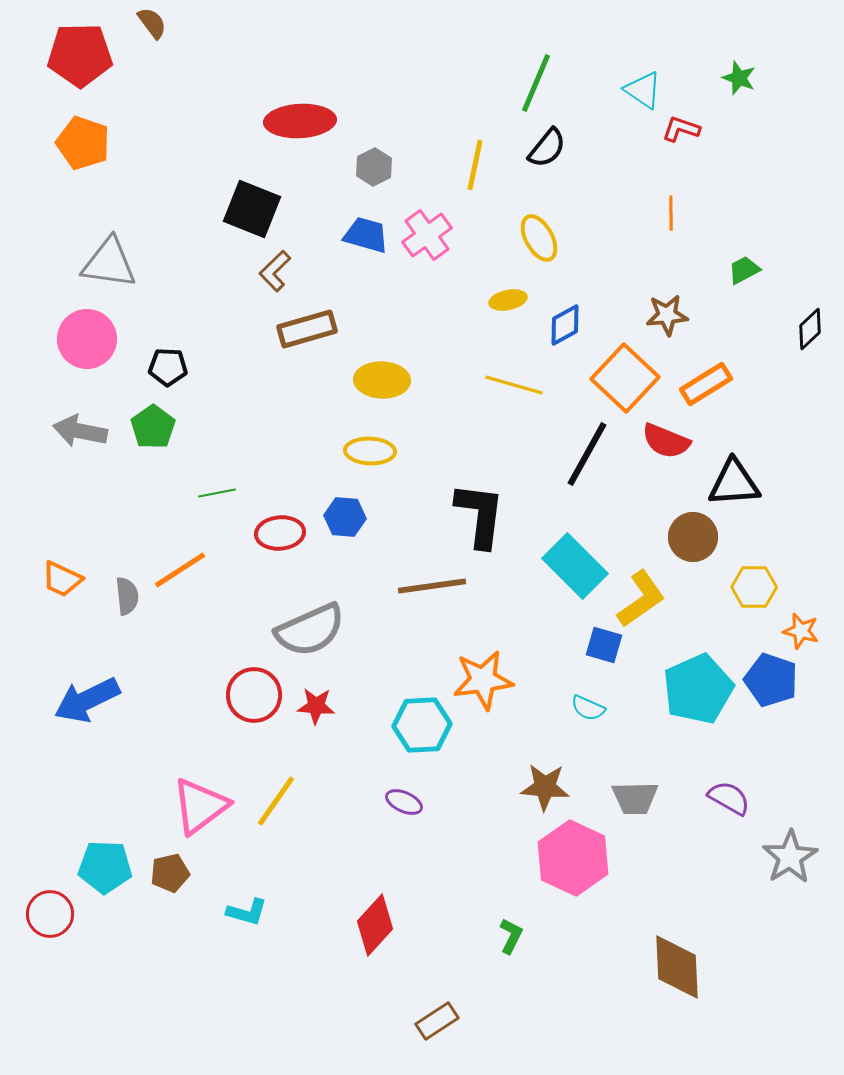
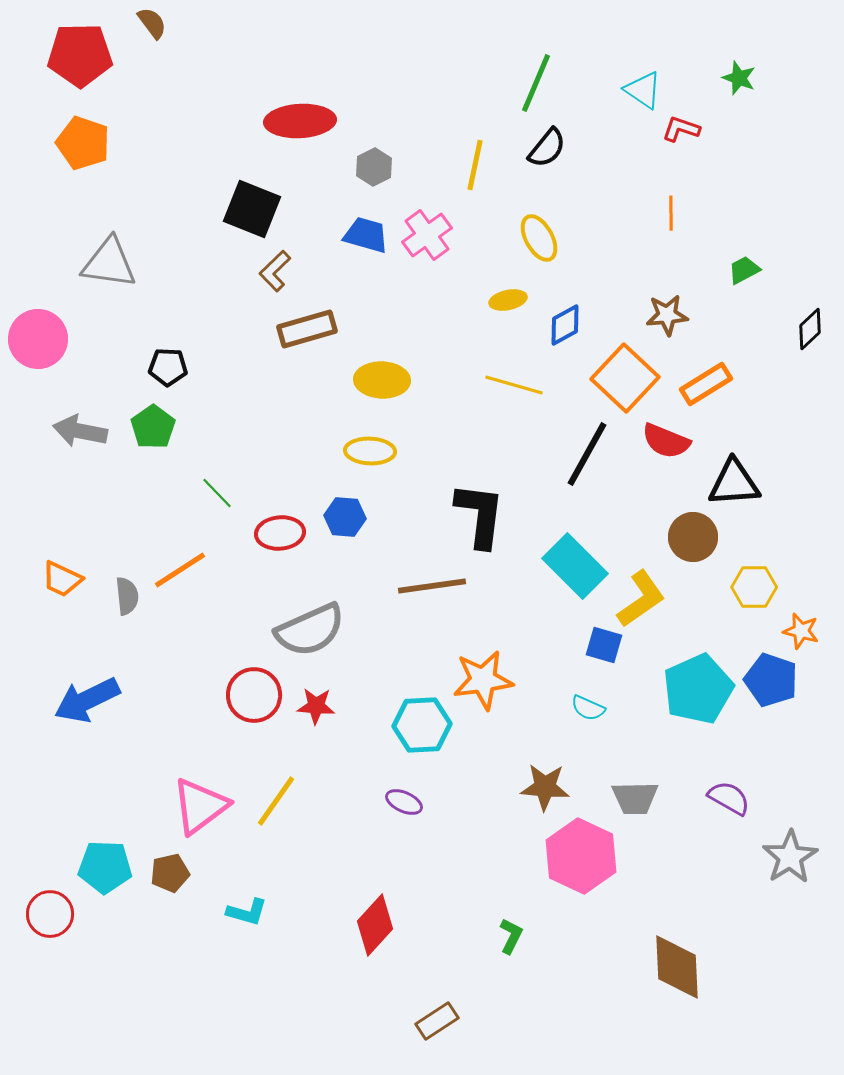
pink circle at (87, 339): moved 49 px left
green line at (217, 493): rotated 57 degrees clockwise
pink hexagon at (573, 858): moved 8 px right, 2 px up
